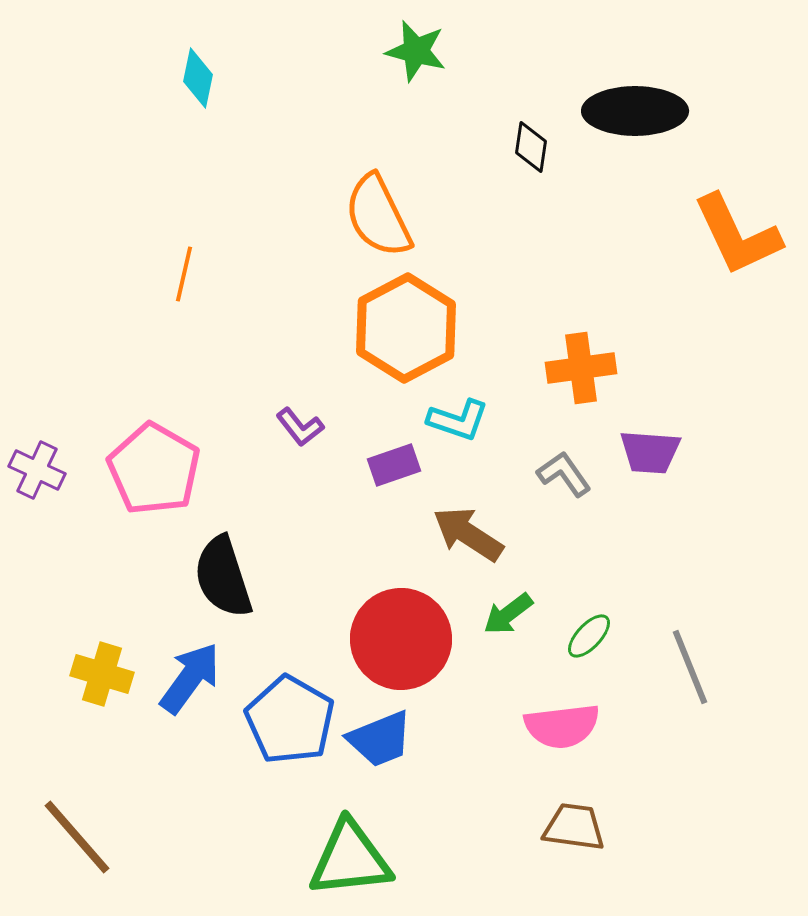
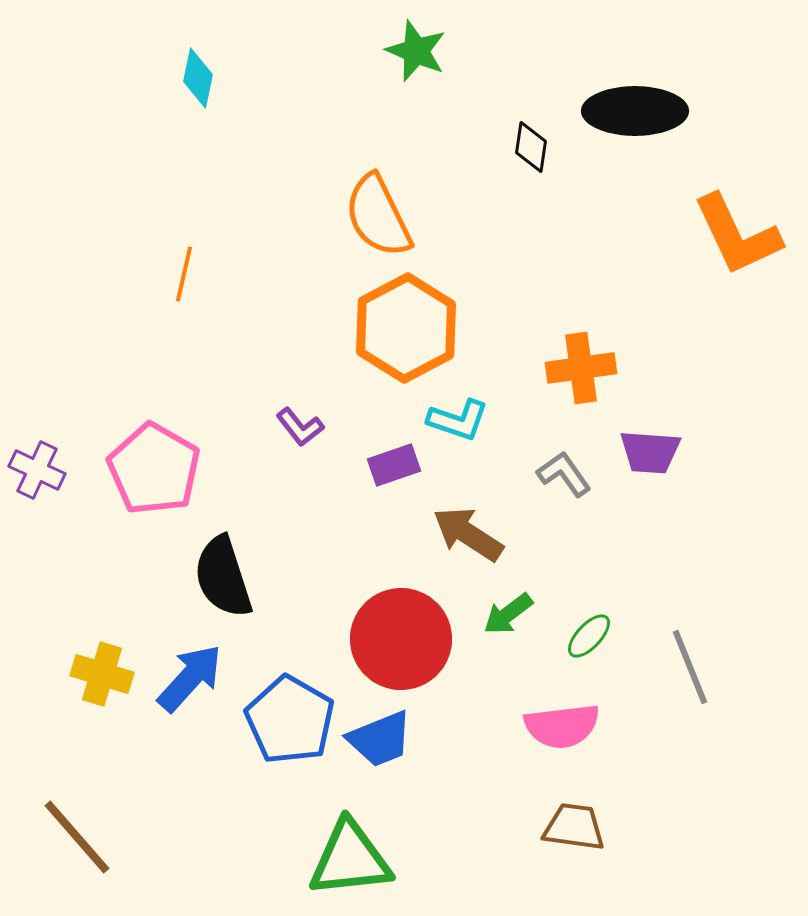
green star: rotated 8 degrees clockwise
blue arrow: rotated 6 degrees clockwise
